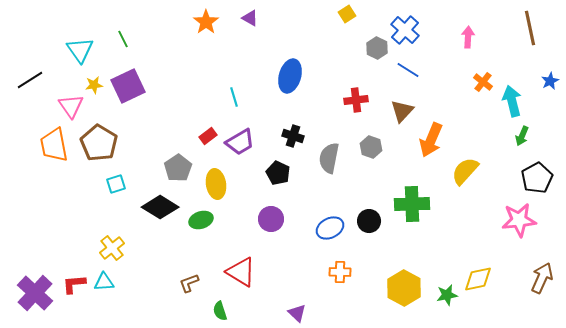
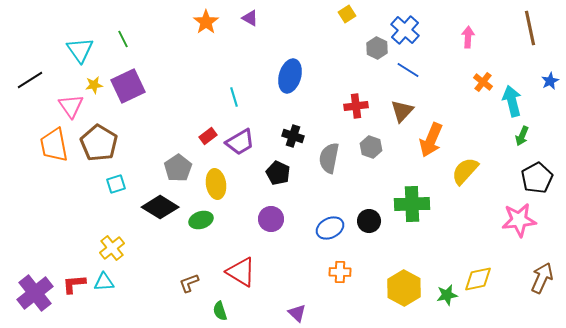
red cross at (356, 100): moved 6 px down
purple cross at (35, 293): rotated 9 degrees clockwise
